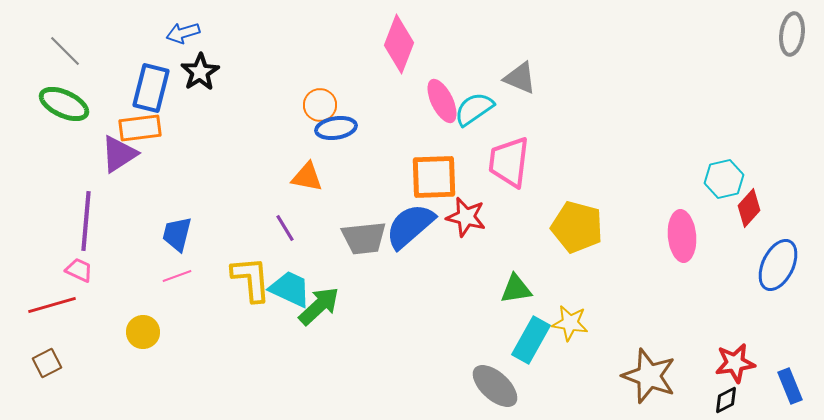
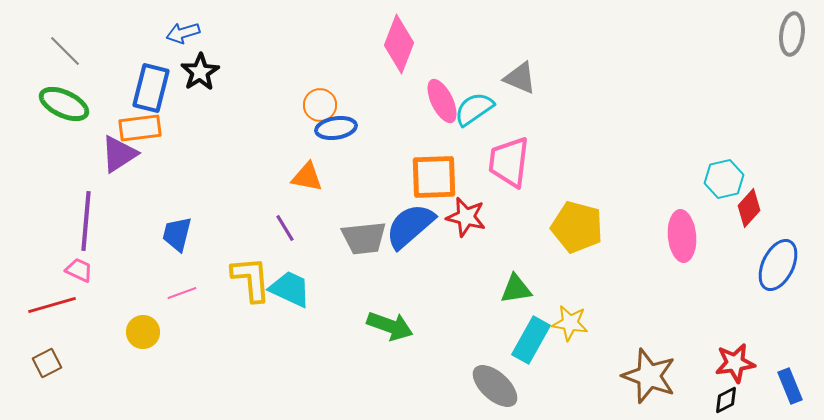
pink line at (177, 276): moved 5 px right, 17 px down
green arrow at (319, 306): moved 71 px right, 20 px down; rotated 63 degrees clockwise
